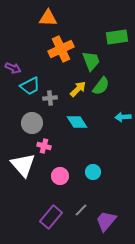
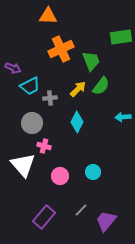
orange triangle: moved 2 px up
green rectangle: moved 4 px right
cyan diamond: rotated 60 degrees clockwise
purple rectangle: moved 7 px left
